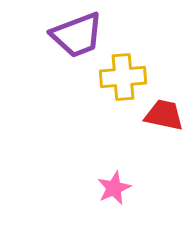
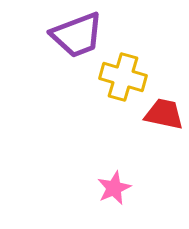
yellow cross: rotated 21 degrees clockwise
red trapezoid: moved 1 px up
